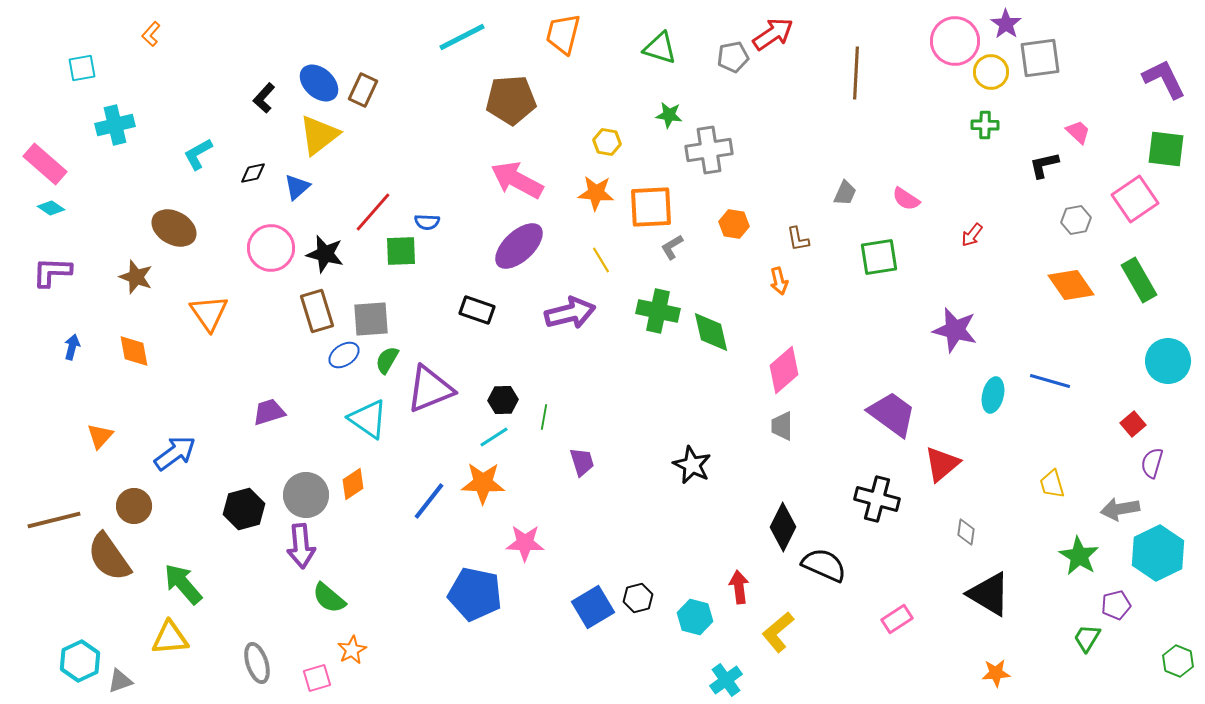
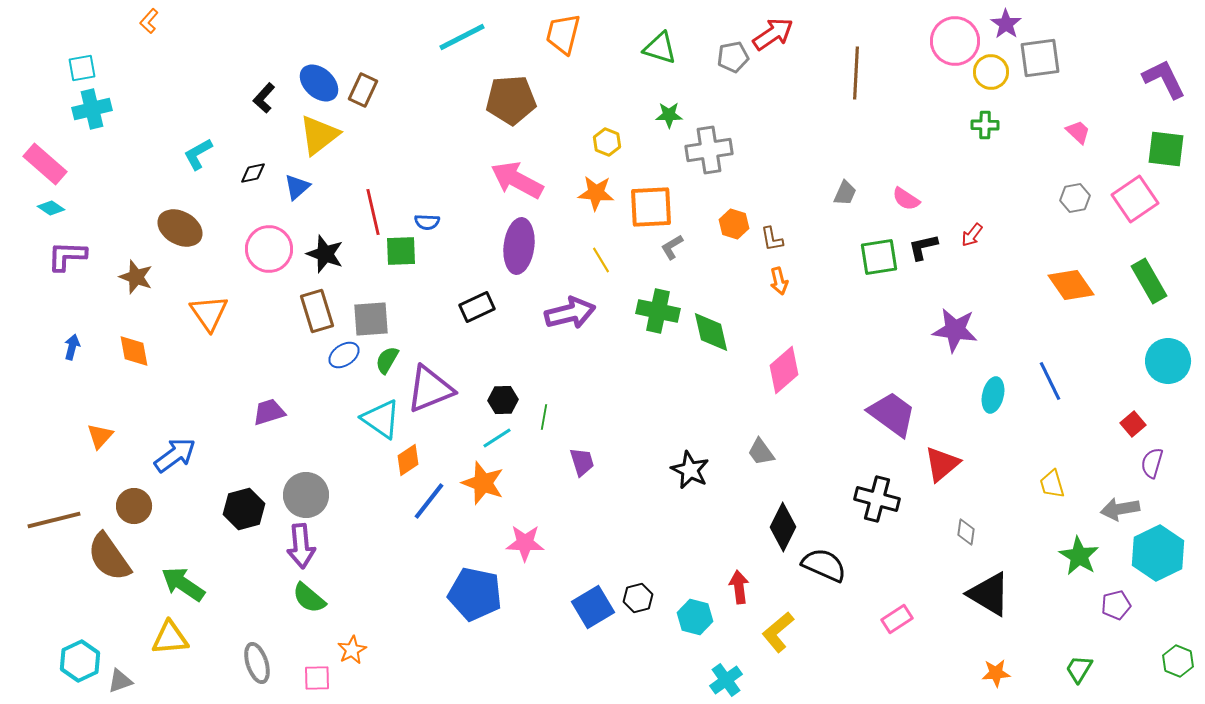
orange L-shape at (151, 34): moved 2 px left, 13 px up
green star at (669, 115): rotated 8 degrees counterclockwise
cyan cross at (115, 125): moved 23 px left, 16 px up
yellow hexagon at (607, 142): rotated 12 degrees clockwise
black L-shape at (1044, 165): moved 121 px left, 82 px down
red line at (373, 212): rotated 54 degrees counterclockwise
gray hexagon at (1076, 220): moved 1 px left, 22 px up
orange hexagon at (734, 224): rotated 8 degrees clockwise
brown ellipse at (174, 228): moved 6 px right
brown L-shape at (798, 239): moved 26 px left
purple ellipse at (519, 246): rotated 40 degrees counterclockwise
pink circle at (271, 248): moved 2 px left, 1 px down
black star at (325, 254): rotated 6 degrees clockwise
purple L-shape at (52, 272): moved 15 px right, 16 px up
green rectangle at (1139, 280): moved 10 px right, 1 px down
black rectangle at (477, 310): moved 3 px up; rotated 44 degrees counterclockwise
purple star at (955, 330): rotated 6 degrees counterclockwise
blue line at (1050, 381): rotated 48 degrees clockwise
cyan triangle at (368, 419): moved 13 px right
gray trapezoid at (782, 426): moved 21 px left, 26 px down; rotated 36 degrees counterclockwise
cyan line at (494, 437): moved 3 px right, 1 px down
blue arrow at (175, 453): moved 2 px down
black star at (692, 465): moved 2 px left, 5 px down
orange star at (483, 483): rotated 18 degrees clockwise
orange diamond at (353, 484): moved 55 px right, 24 px up
green arrow at (183, 584): rotated 15 degrees counterclockwise
green semicircle at (329, 598): moved 20 px left
green trapezoid at (1087, 638): moved 8 px left, 31 px down
pink square at (317, 678): rotated 16 degrees clockwise
